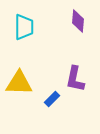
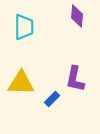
purple diamond: moved 1 px left, 5 px up
yellow triangle: moved 2 px right
